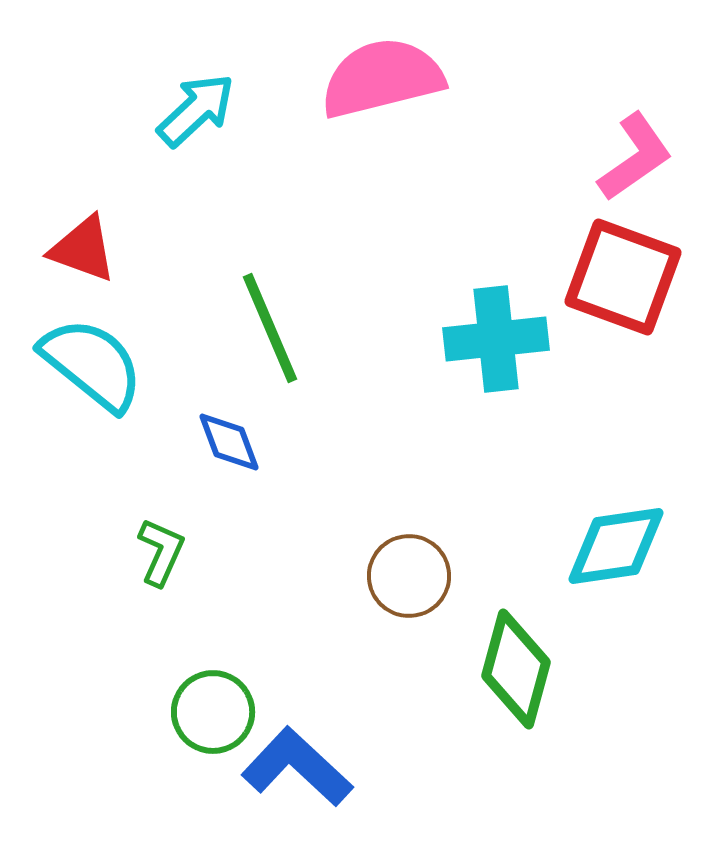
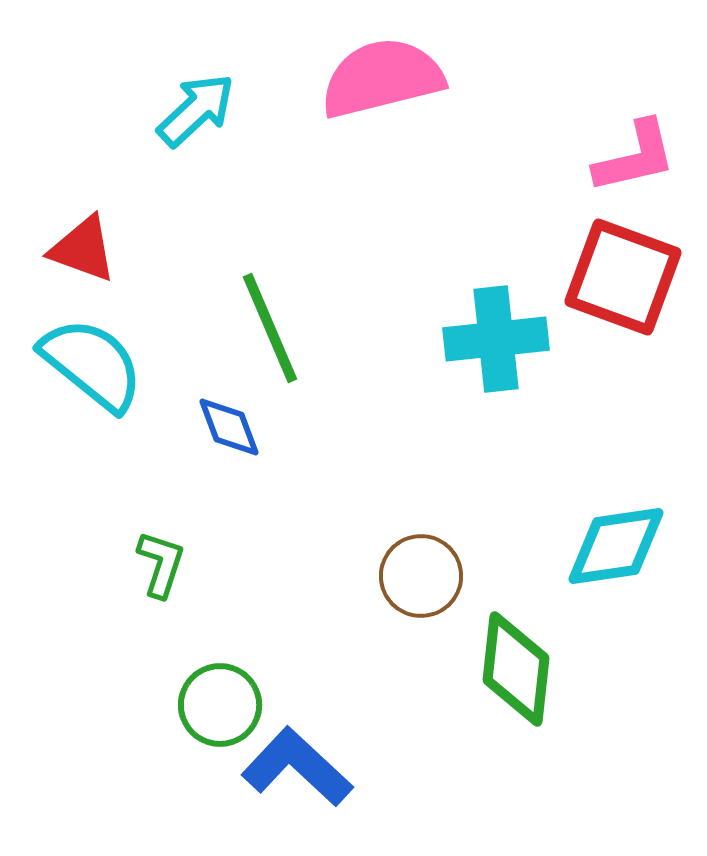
pink L-shape: rotated 22 degrees clockwise
blue diamond: moved 15 px up
green L-shape: moved 12 px down; rotated 6 degrees counterclockwise
brown circle: moved 12 px right
green diamond: rotated 9 degrees counterclockwise
green circle: moved 7 px right, 7 px up
